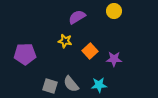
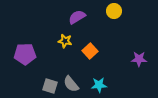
purple star: moved 25 px right
